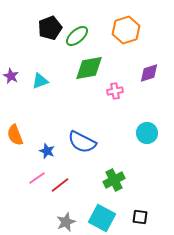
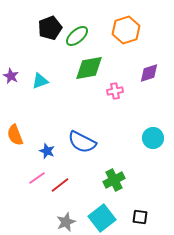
cyan circle: moved 6 px right, 5 px down
cyan square: rotated 24 degrees clockwise
